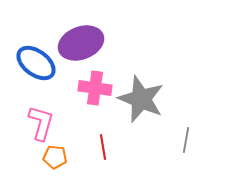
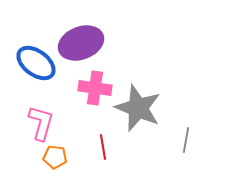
gray star: moved 3 px left, 9 px down
